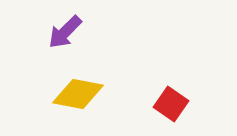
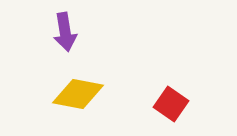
purple arrow: rotated 54 degrees counterclockwise
